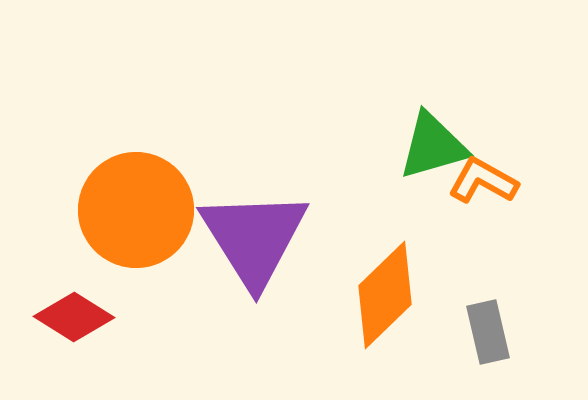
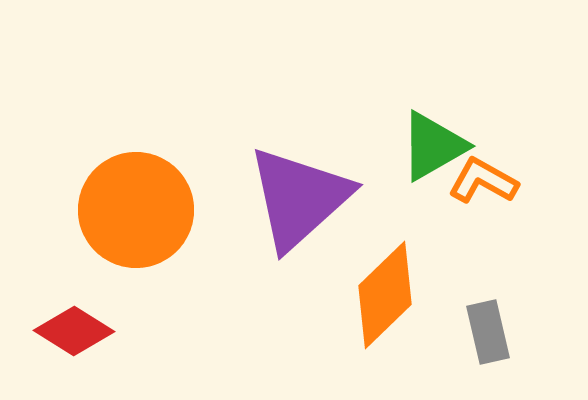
green triangle: rotated 14 degrees counterclockwise
purple triangle: moved 45 px right, 40 px up; rotated 20 degrees clockwise
red diamond: moved 14 px down
